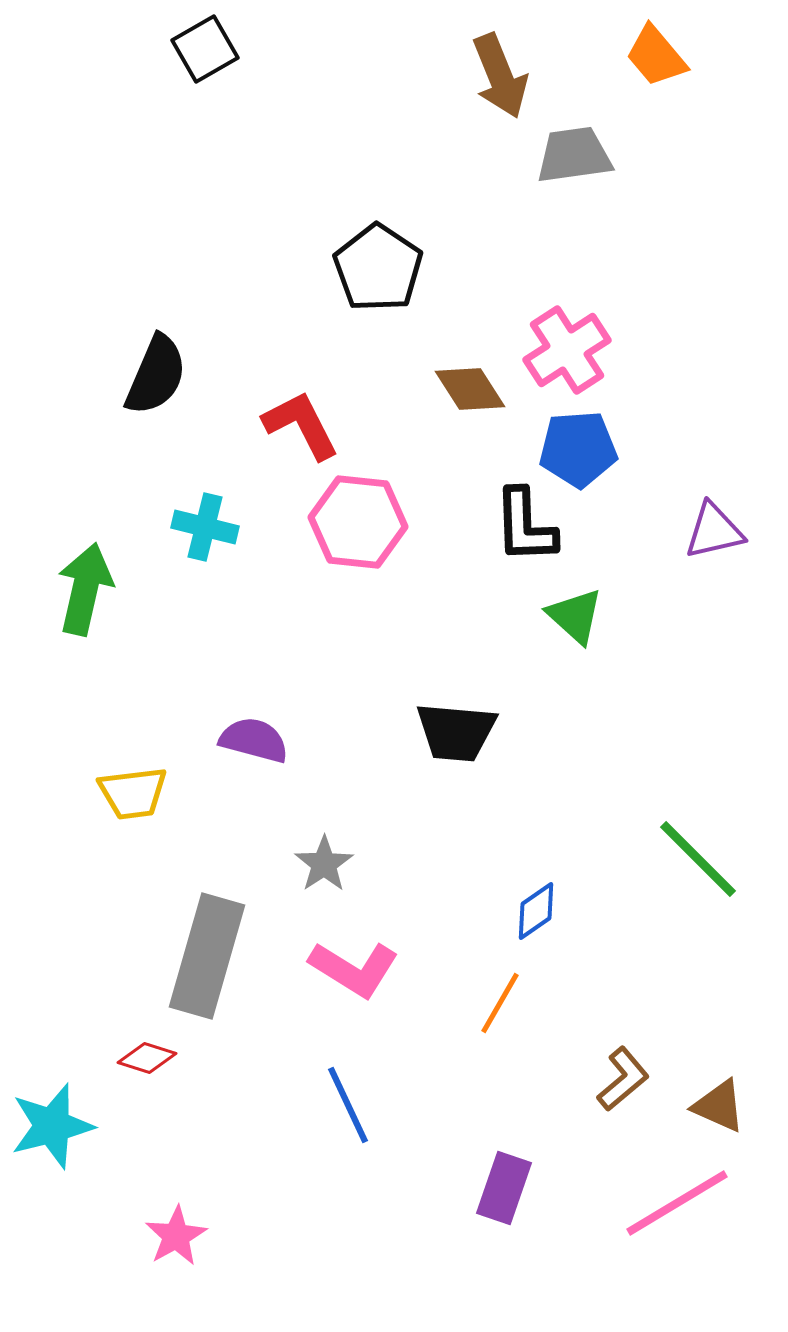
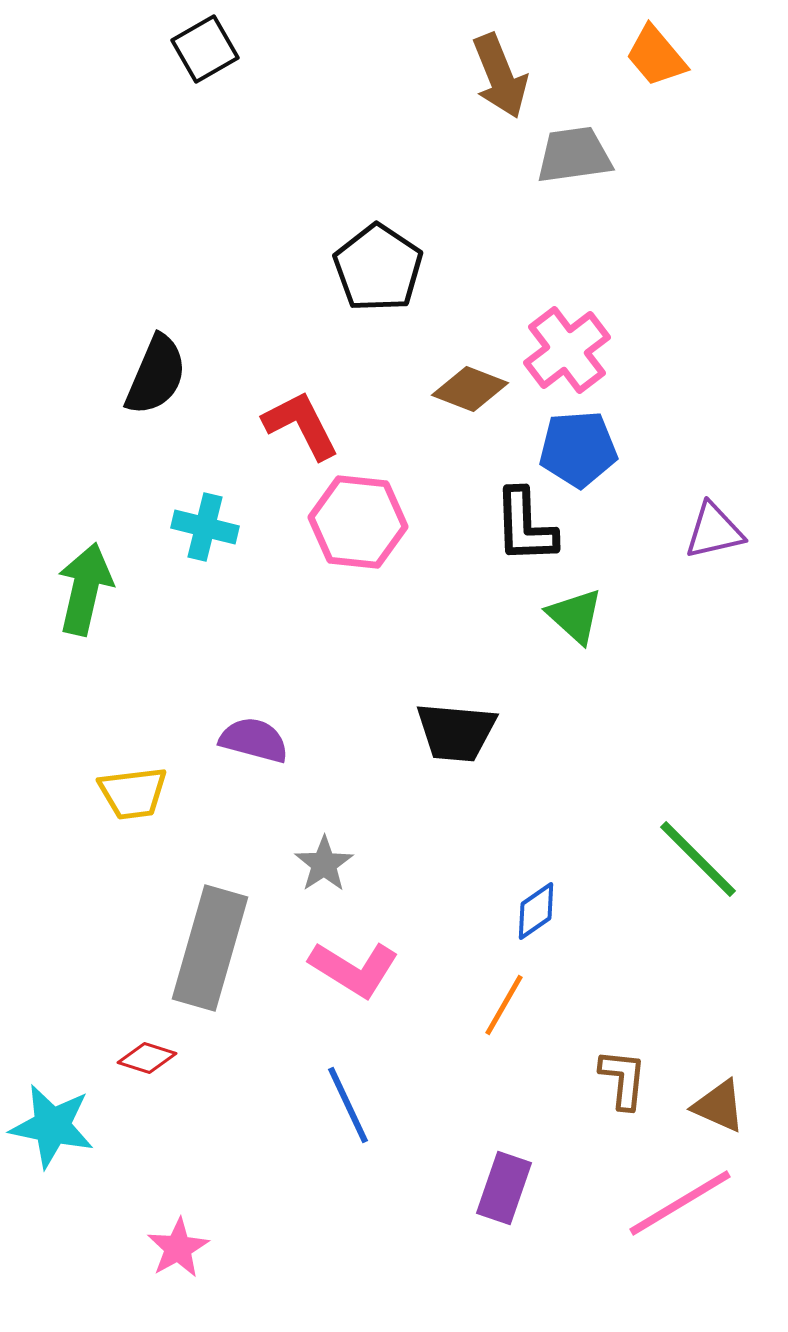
pink cross: rotated 4 degrees counterclockwise
brown diamond: rotated 36 degrees counterclockwise
gray rectangle: moved 3 px right, 8 px up
orange line: moved 4 px right, 2 px down
brown L-shape: rotated 44 degrees counterclockwise
cyan star: rotated 26 degrees clockwise
pink line: moved 3 px right
pink star: moved 2 px right, 12 px down
